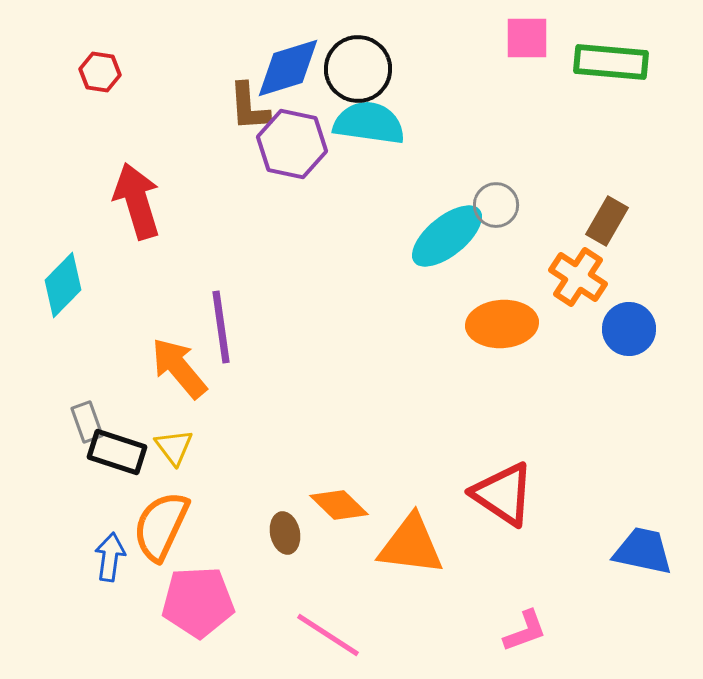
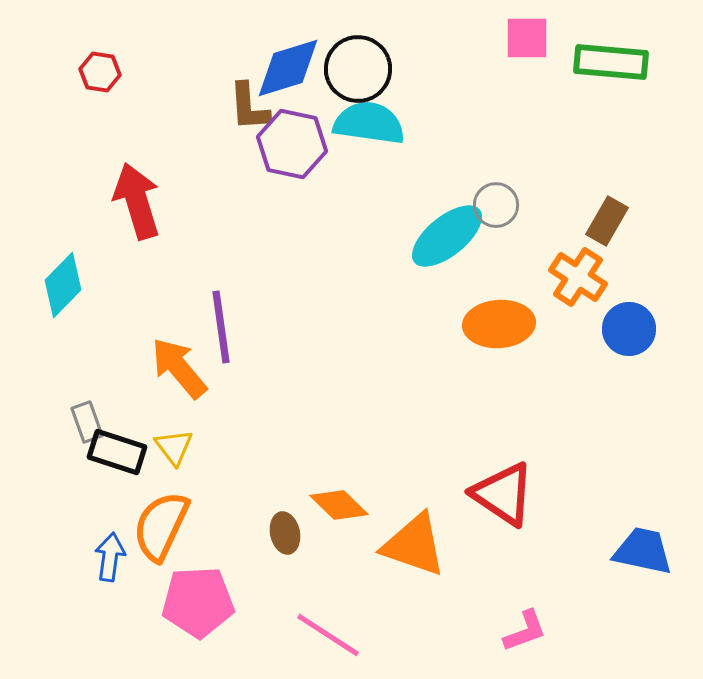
orange ellipse: moved 3 px left
orange triangle: moved 3 px right; rotated 12 degrees clockwise
